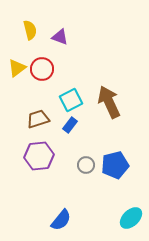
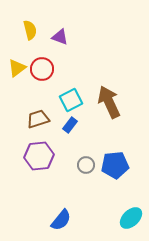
blue pentagon: rotated 8 degrees clockwise
